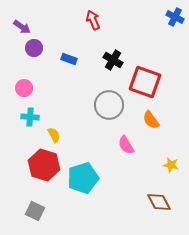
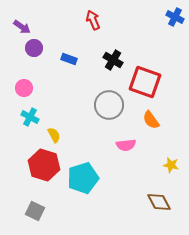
cyan cross: rotated 24 degrees clockwise
pink semicircle: rotated 66 degrees counterclockwise
